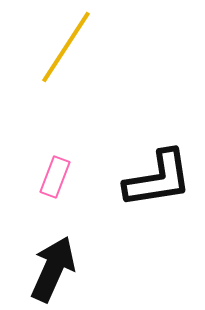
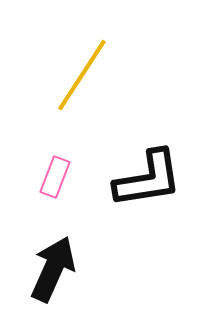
yellow line: moved 16 px right, 28 px down
black L-shape: moved 10 px left
